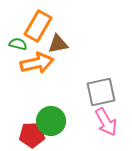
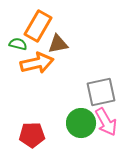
green circle: moved 30 px right, 2 px down
